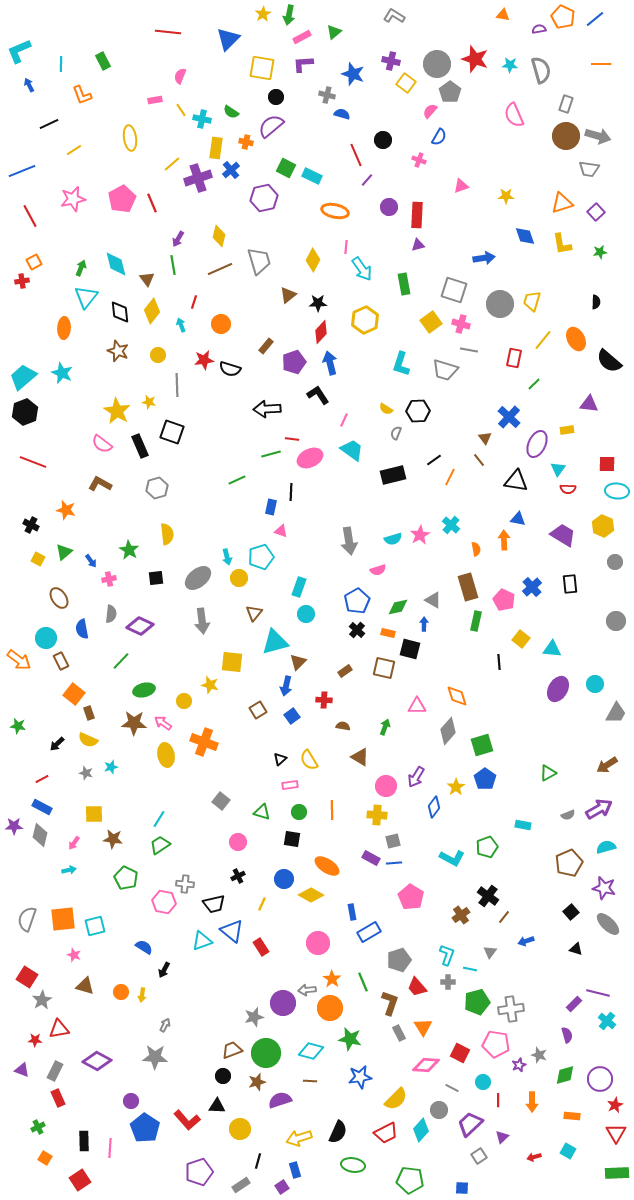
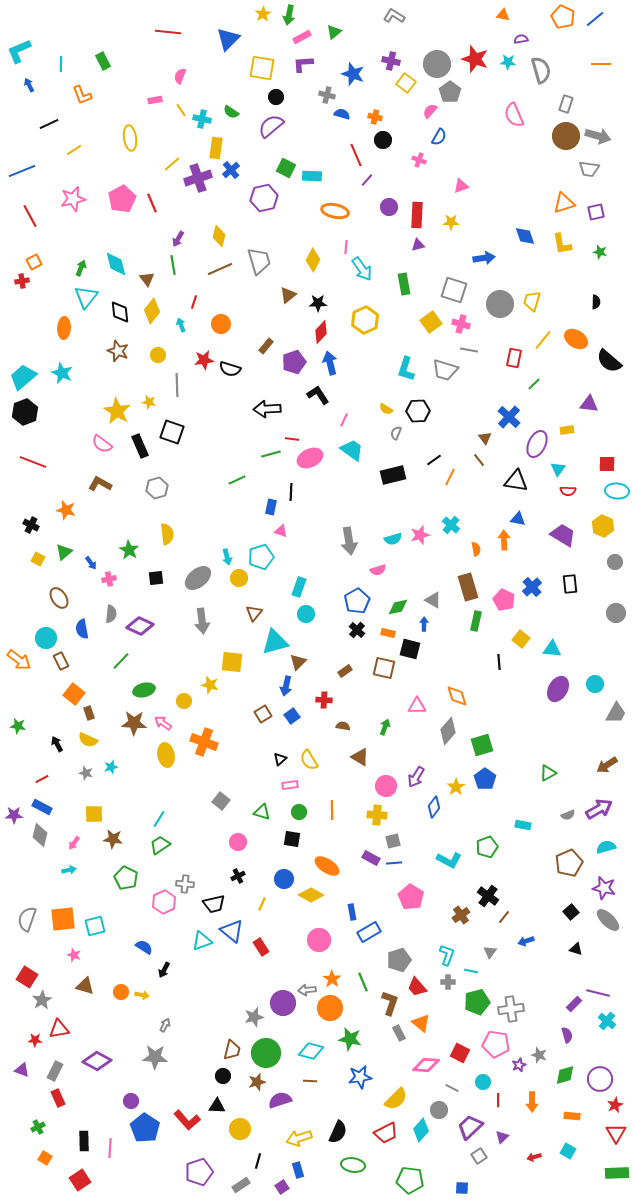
purple semicircle at (539, 29): moved 18 px left, 10 px down
cyan star at (510, 65): moved 2 px left, 3 px up
orange cross at (246, 142): moved 129 px right, 25 px up
cyan rectangle at (312, 176): rotated 24 degrees counterclockwise
yellow star at (506, 196): moved 55 px left, 26 px down
orange triangle at (562, 203): moved 2 px right
purple square at (596, 212): rotated 30 degrees clockwise
green star at (600, 252): rotated 24 degrees clockwise
orange ellipse at (576, 339): rotated 30 degrees counterclockwise
cyan L-shape at (401, 364): moved 5 px right, 5 px down
red semicircle at (568, 489): moved 2 px down
pink star at (420, 535): rotated 12 degrees clockwise
blue arrow at (91, 561): moved 2 px down
gray circle at (616, 621): moved 8 px up
brown square at (258, 710): moved 5 px right, 4 px down
black arrow at (57, 744): rotated 105 degrees clockwise
purple star at (14, 826): moved 11 px up
cyan L-shape at (452, 858): moved 3 px left, 2 px down
pink hexagon at (164, 902): rotated 25 degrees clockwise
gray ellipse at (608, 924): moved 4 px up
pink circle at (318, 943): moved 1 px right, 3 px up
cyan line at (470, 969): moved 1 px right, 2 px down
yellow arrow at (142, 995): rotated 88 degrees counterclockwise
orange triangle at (423, 1027): moved 2 px left, 4 px up; rotated 18 degrees counterclockwise
brown trapezoid at (232, 1050): rotated 125 degrees clockwise
purple trapezoid at (470, 1124): moved 3 px down
blue rectangle at (295, 1170): moved 3 px right
